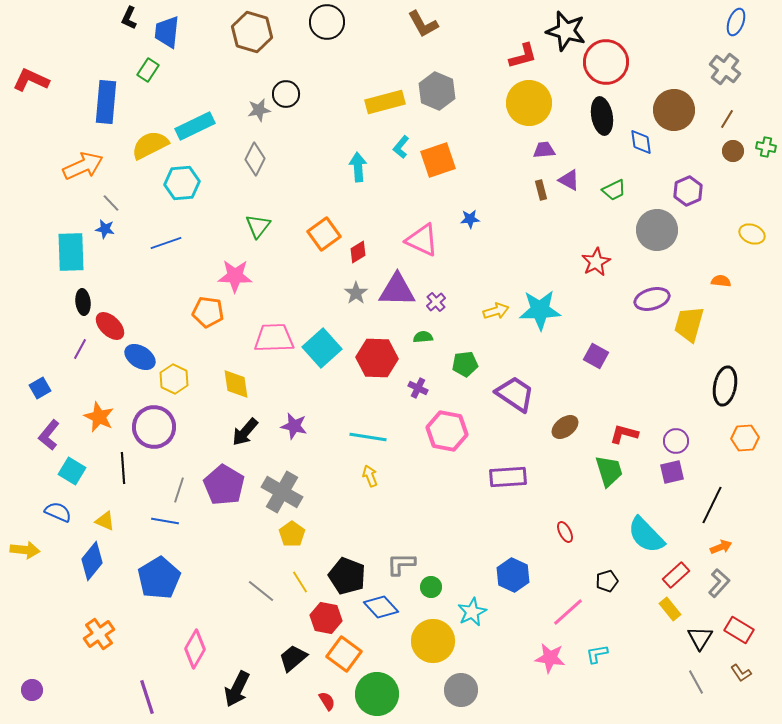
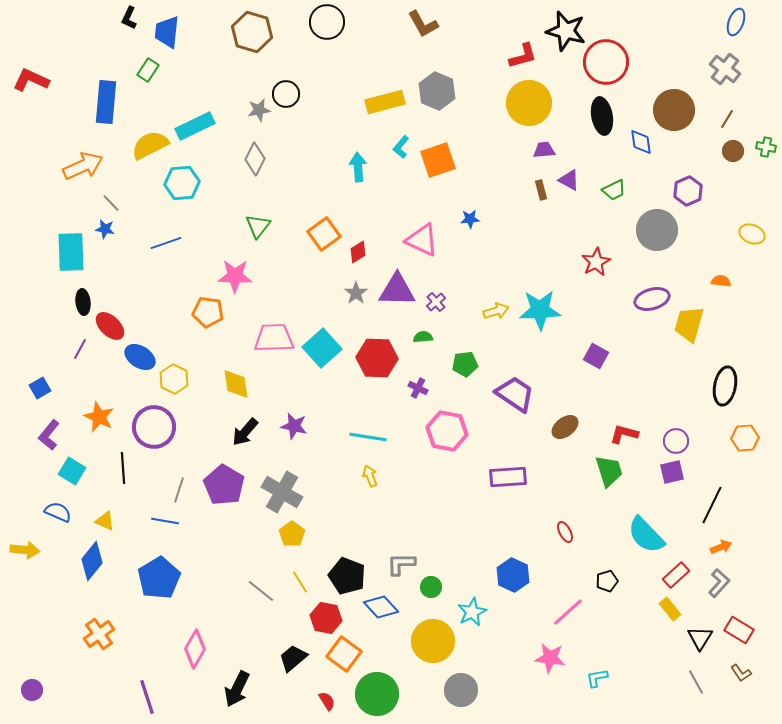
cyan L-shape at (597, 654): moved 24 px down
